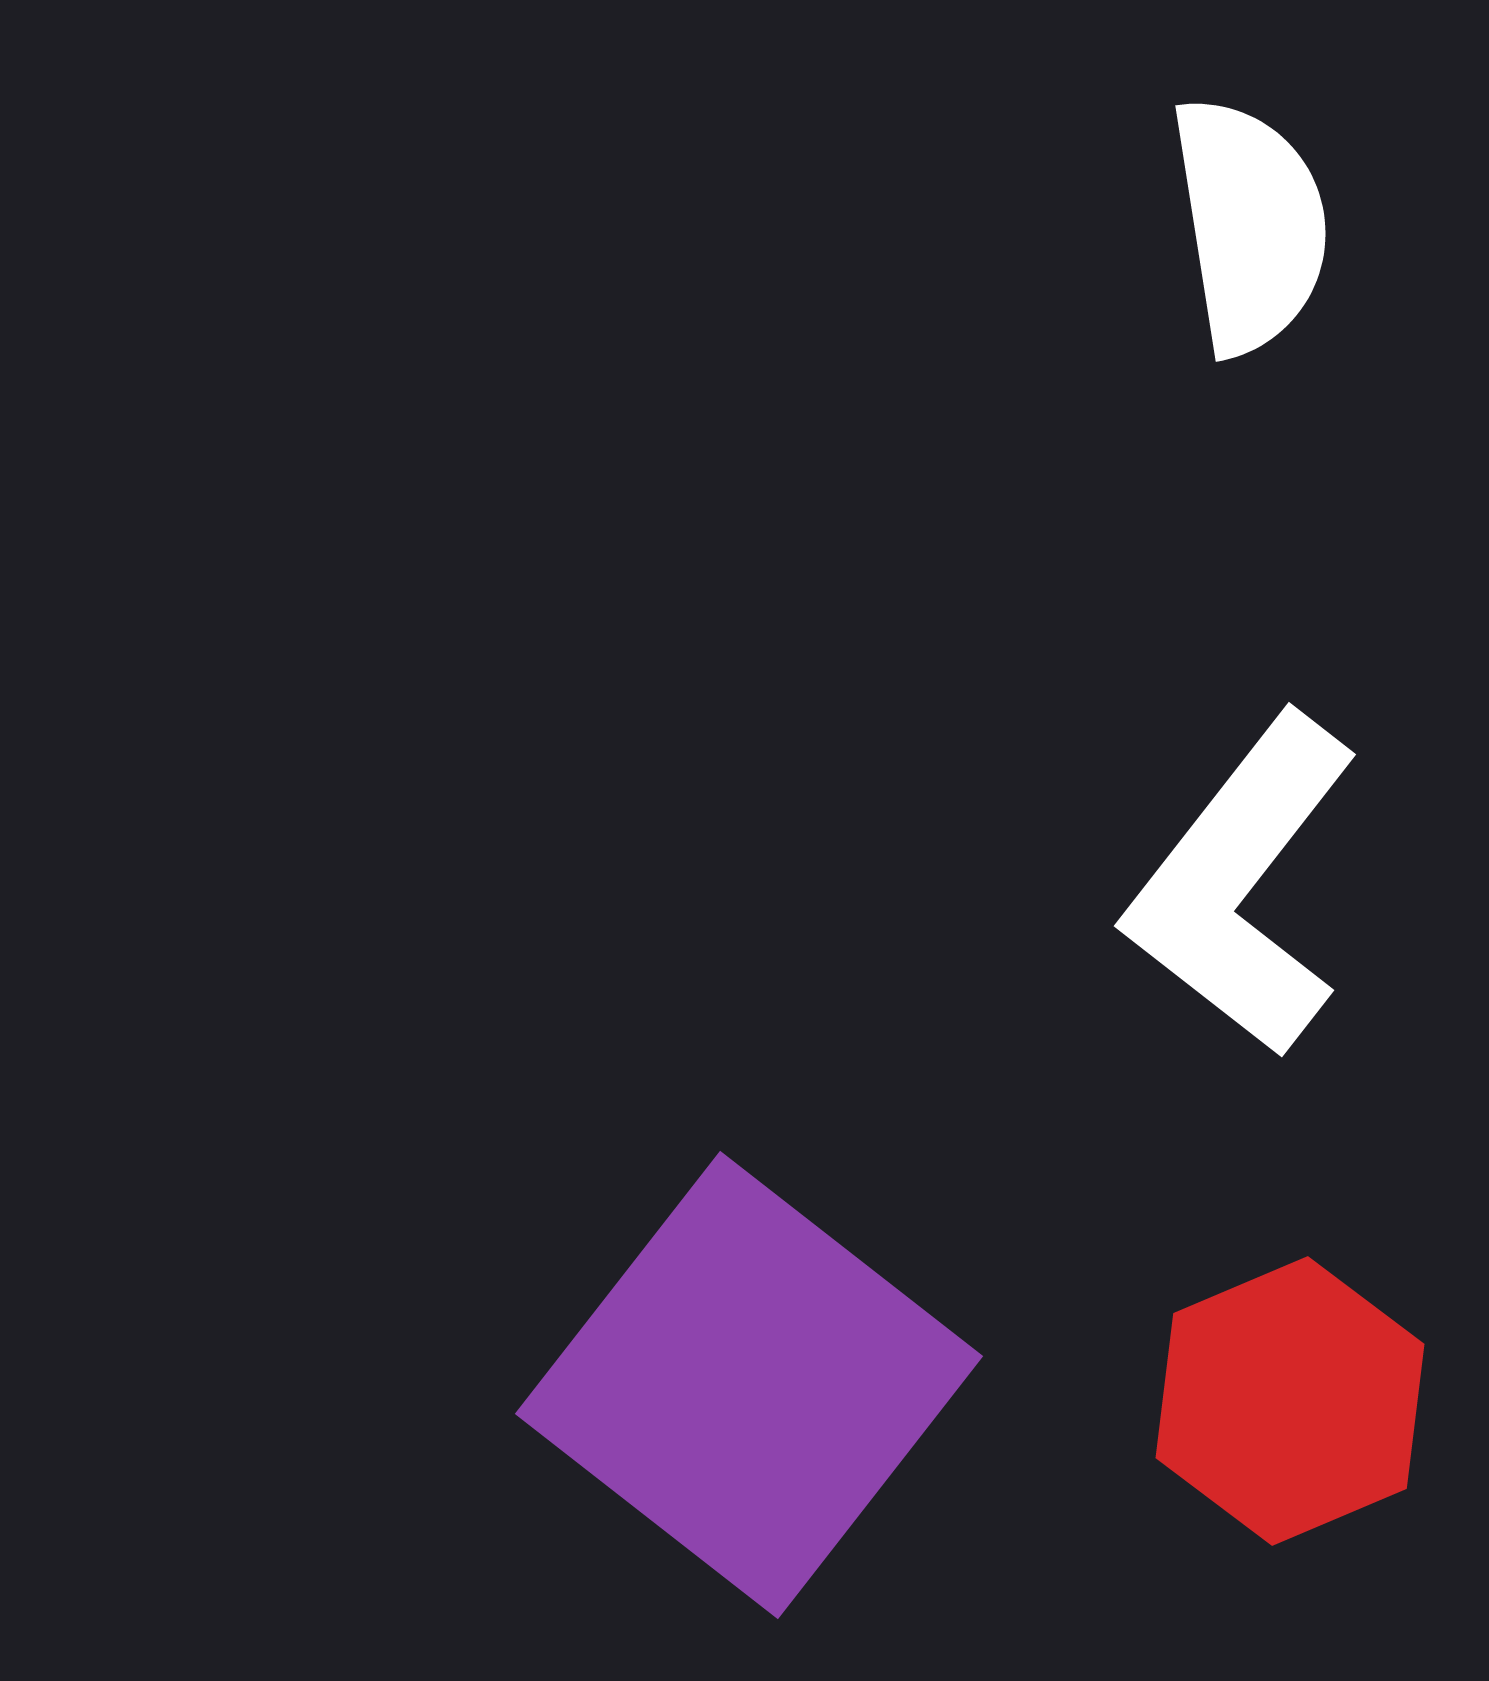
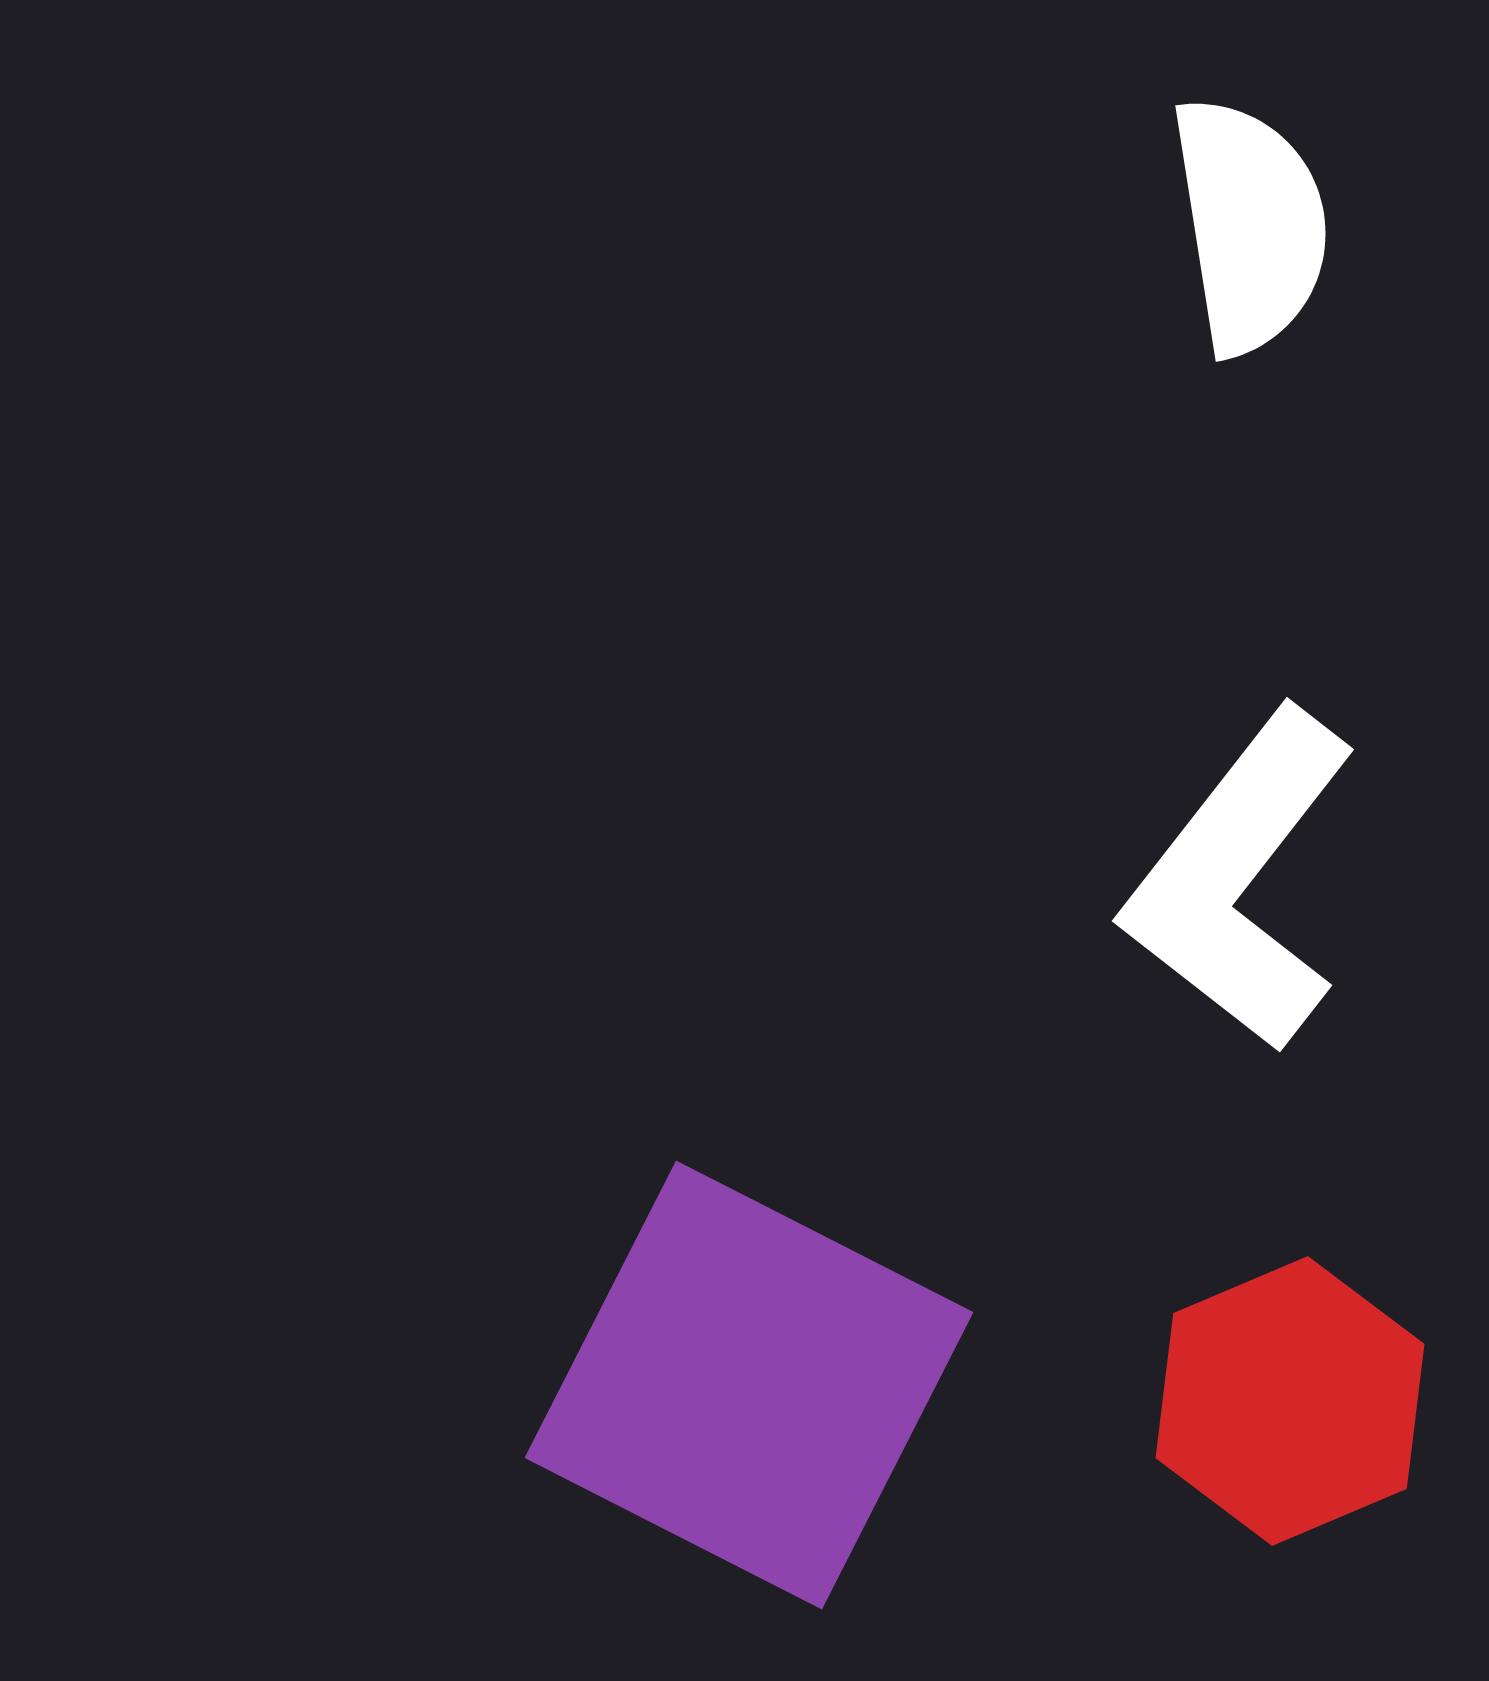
white L-shape: moved 2 px left, 5 px up
purple square: rotated 11 degrees counterclockwise
